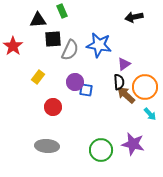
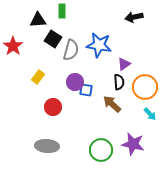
green rectangle: rotated 24 degrees clockwise
black square: rotated 36 degrees clockwise
gray semicircle: moved 1 px right; rotated 10 degrees counterclockwise
brown arrow: moved 14 px left, 9 px down
